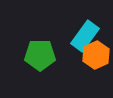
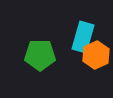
cyan rectangle: moved 2 px left, 1 px down; rotated 20 degrees counterclockwise
